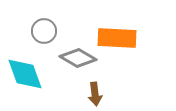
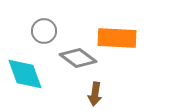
gray diamond: rotated 6 degrees clockwise
brown arrow: rotated 15 degrees clockwise
